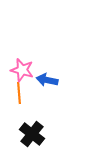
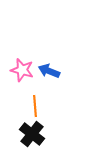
blue arrow: moved 2 px right, 9 px up; rotated 10 degrees clockwise
orange line: moved 16 px right, 13 px down
